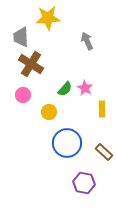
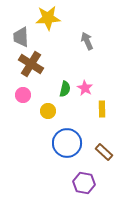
green semicircle: rotated 28 degrees counterclockwise
yellow circle: moved 1 px left, 1 px up
